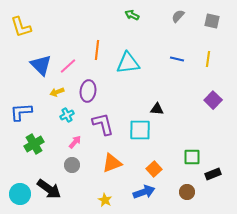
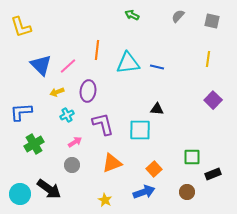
blue line: moved 20 px left, 8 px down
pink arrow: rotated 16 degrees clockwise
